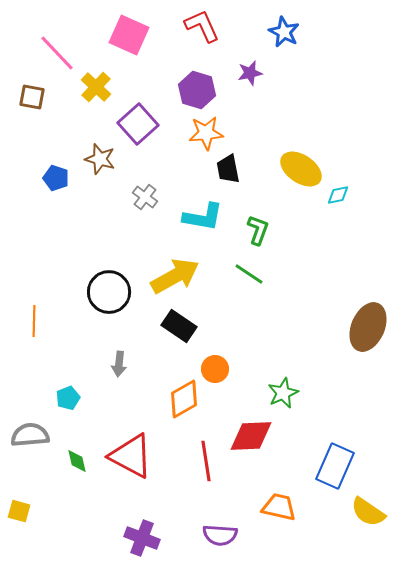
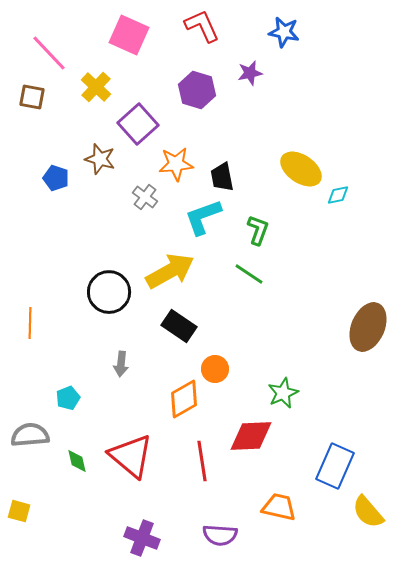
blue star: rotated 16 degrees counterclockwise
pink line: moved 8 px left
orange star: moved 30 px left, 31 px down
black trapezoid: moved 6 px left, 8 px down
cyan L-shape: rotated 150 degrees clockwise
yellow arrow: moved 5 px left, 5 px up
orange line: moved 4 px left, 2 px down
gray arrow: moved 2 px right
red triangle: rotated 12 degrees clockwise
red line: moved 4 px left
yellow semicircle: rotated 15 degrees clockwise
